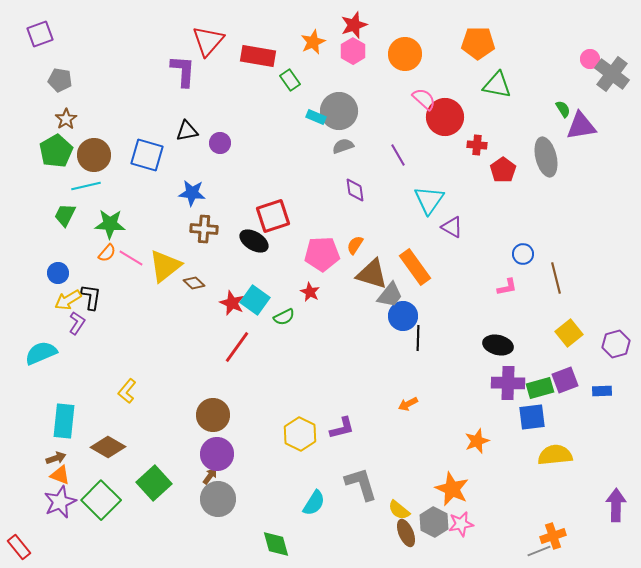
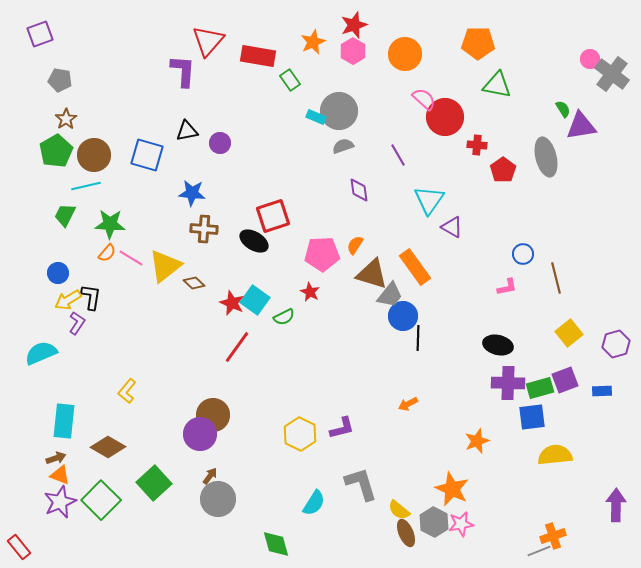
purple diamond at (355, 190): moved 4 px right
purple circle at (217, 454): moved 17 px left, 20 px up
